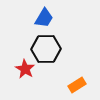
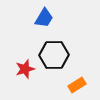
black hexagon: moved 8 px right, 6 px down
red star: rotated 24 degrees clockwise
